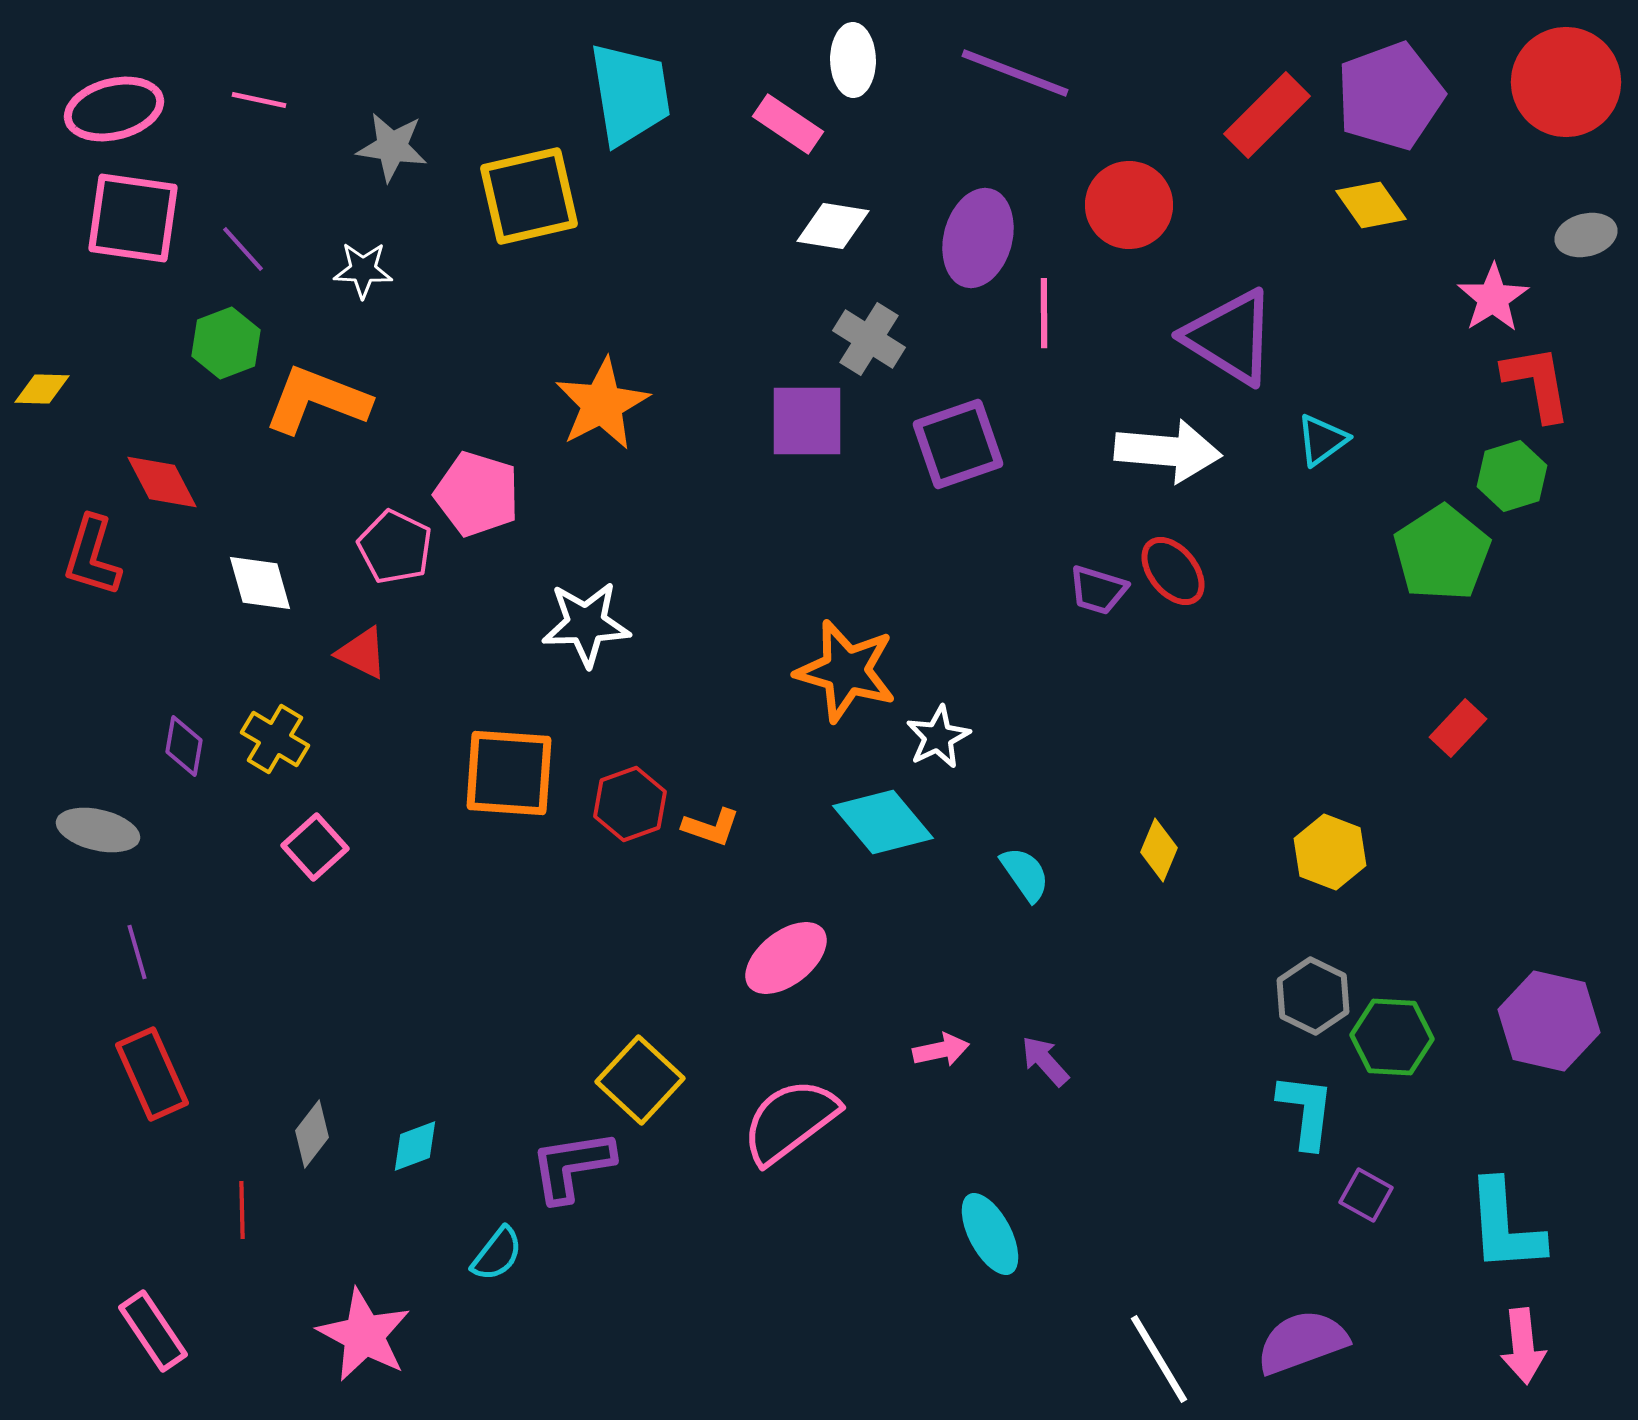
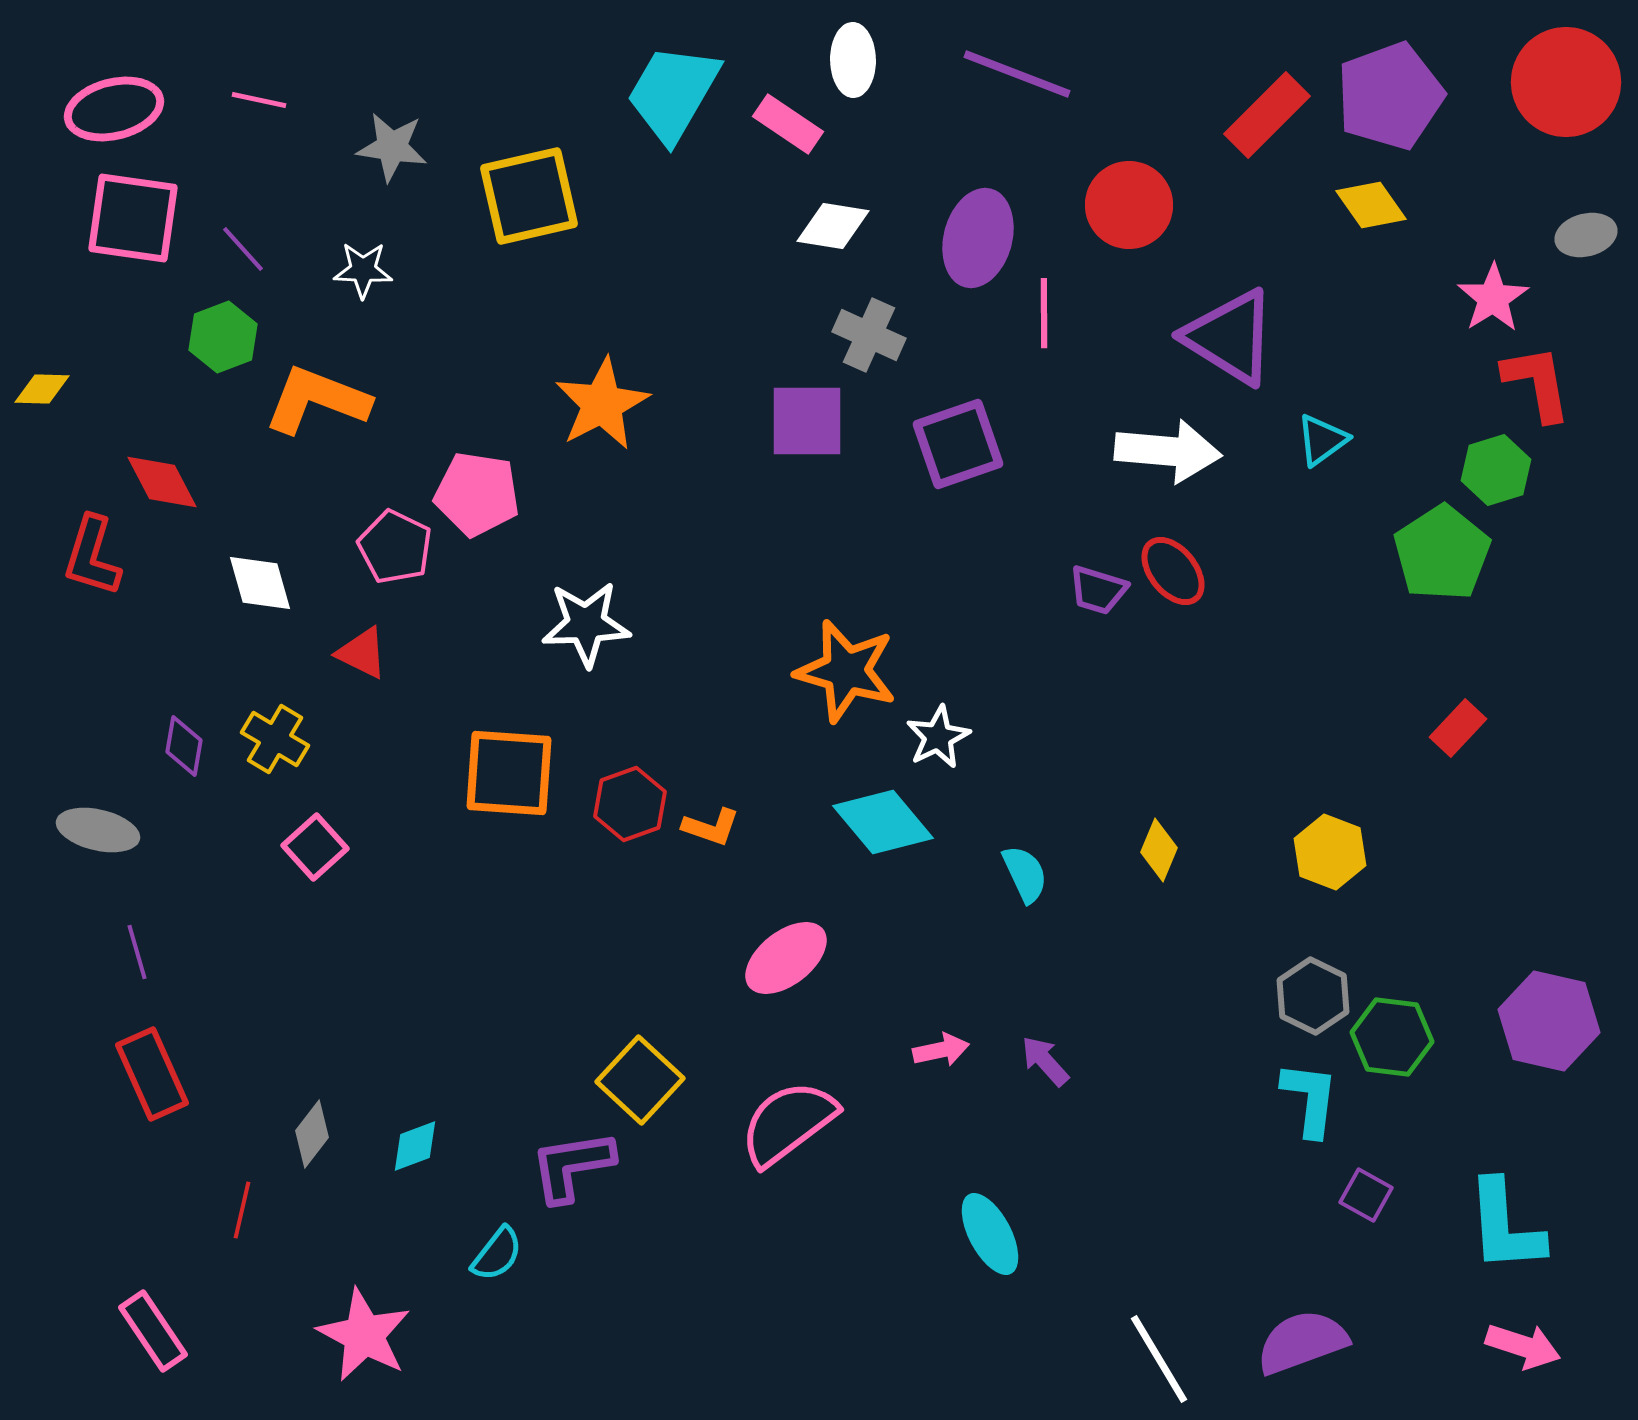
purple line at (1015, 73): moved 2 px right, 1 px down
cyan trapezoid at (630, 94): moved 43 px right, 1 px up; rotated 141 degrees counterclockwise
gray cross at (869, 339): moved 4 px up; rotated 8 degrees counterclockwise
green hexagon at (226, 343): moved 3 px left, 6 px up
green hexagon at (1512, 476): moved 16 px left, 6 px up
pink pentagon at (477, 494): rotated 8 degrees counterclockwise
cyan semicircle at (1025, 874): rotated 10 degrees clockwise
green hexagon at (1392, 1037): rotated 4 degrees clockwise
cyan L-shape at (1306, 1111): moved 4 px right, 12 px up
pink semicircle at (790, 1121): moved 2 px left, 2 px down
red line at (242, 1210): rotated 14 degrees clockwise
pink arrow at (1523, 1346): rotated 66 degrees counterclockwise
